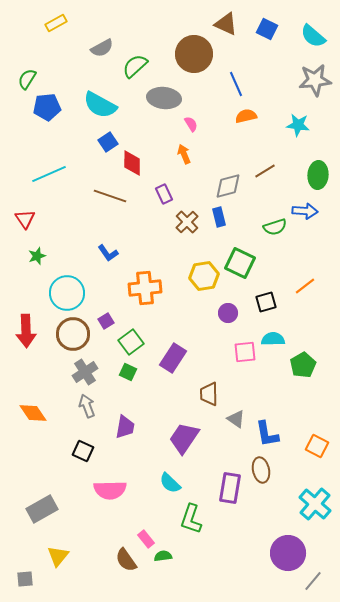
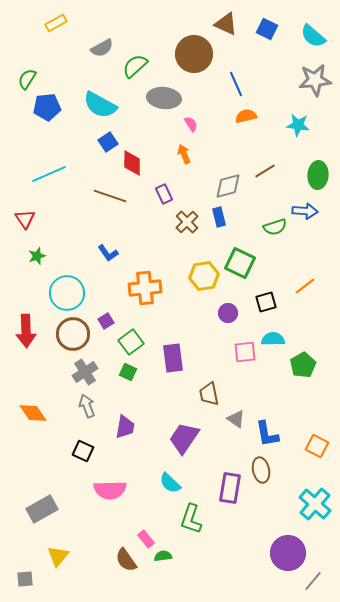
purple rectangle at (173, 358): rotated 40 degrees counterclockwise
brown trapezoid at (209, 394): rotated 10 degrees counterclockwise
